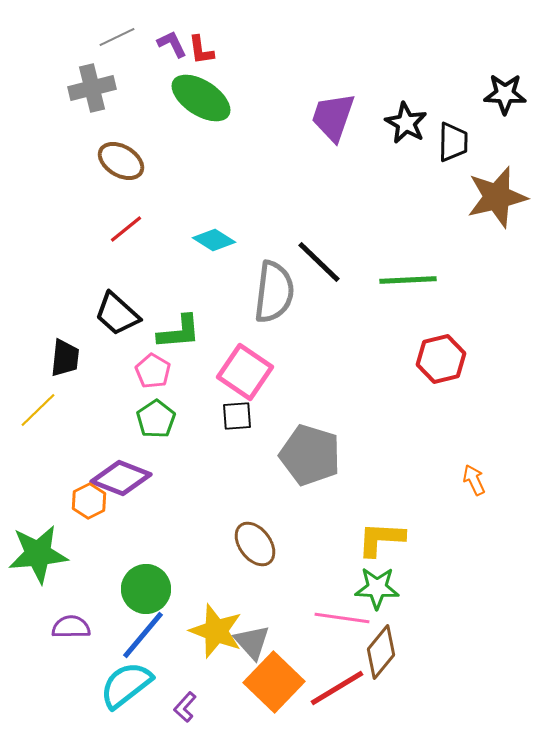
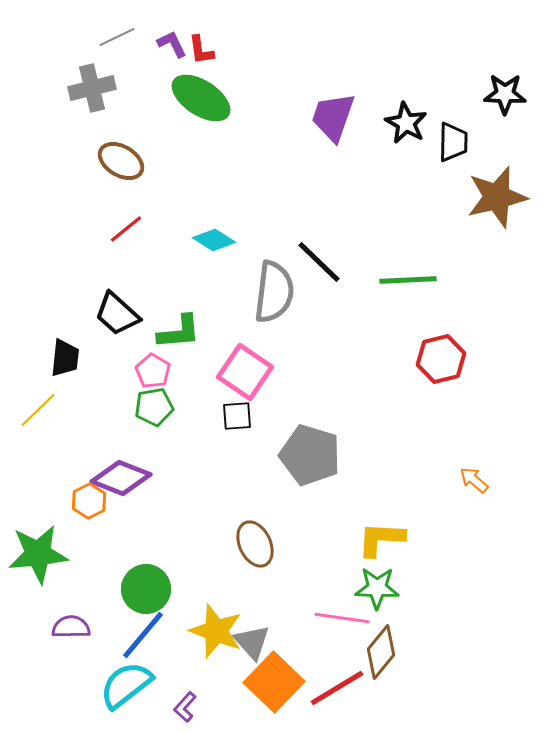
green pentagon at (156, 419): moved 2 px left, 12 px up; rotated 24 degrees clockwise
orange arrow at (474, 480): rotated 24 degrees counterclockwise
brown ellipse at (255, 544): rotated 12 degrees clockwise
